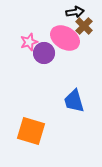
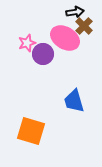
pink star: moved 2 px left, 1 px down
purple circle: moved 1 px left, 1 px down
